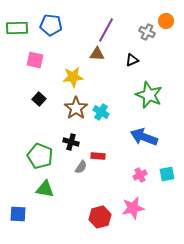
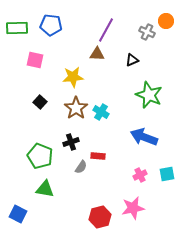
black square: moved 1 px right, 3 px down
black cross: rotated 35 degrees counterclockwise
blue square: rotated 24 degrees clockwise
